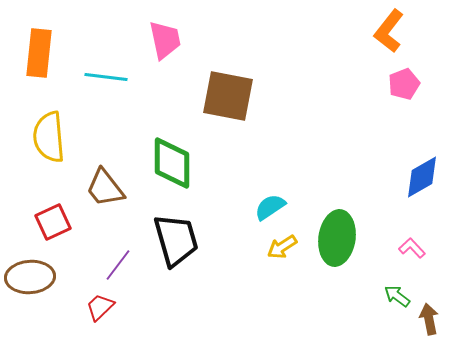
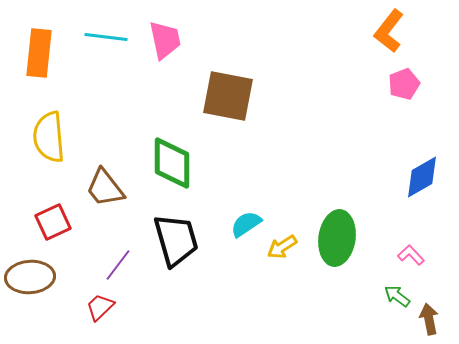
cyan line: moved 40 px up
cyan semicircle: moved 24 px left, 17 px down
pink L-shape: moved 1 px left, 7 px down
